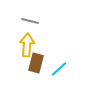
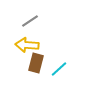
gray line: rotated 48 degrees counterclockwise
yellow arrow: rotated 90 degrees counterclockwise
